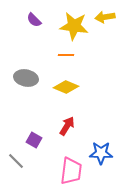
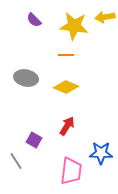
gray line: rotated 12 degrees clockwise
